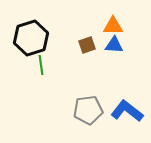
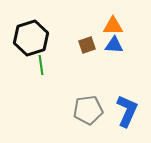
blue L-shape: rotated 76 degrees clockwise
